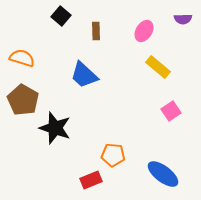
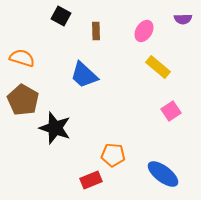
black square: rotated 12 degrees counterclockwise
